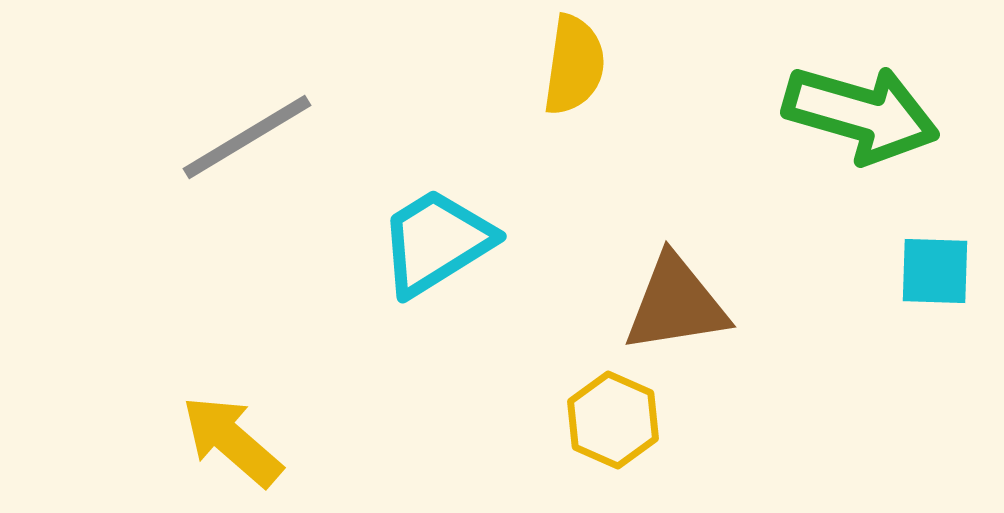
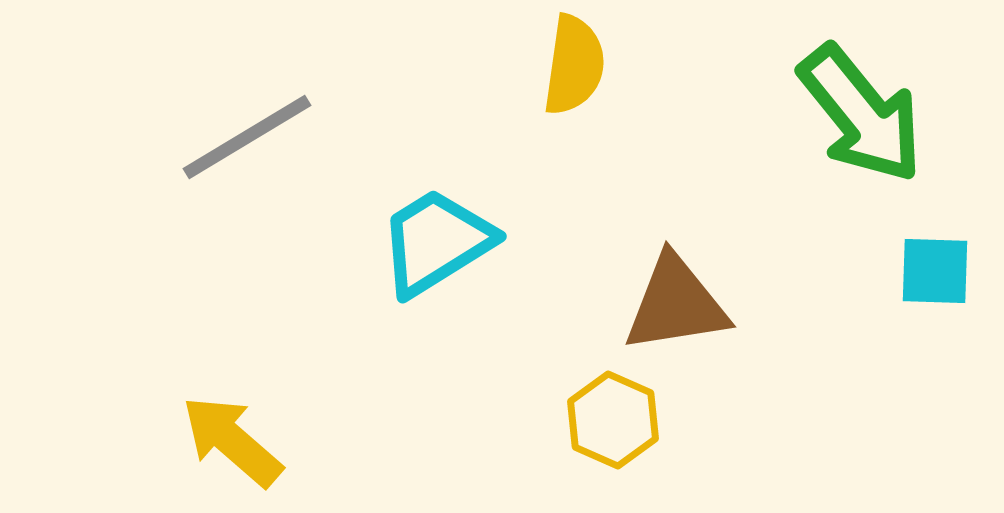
green arrow: rotated 35 degrees clockwise
